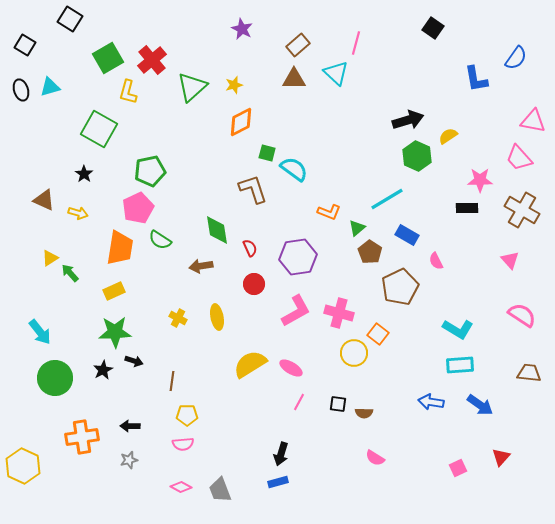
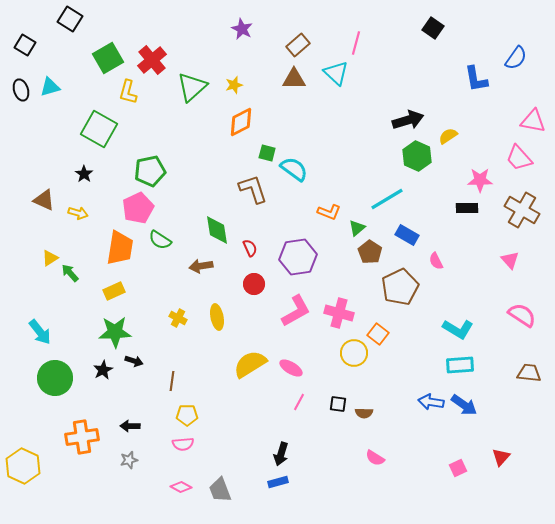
blue arrow at (480, 405): moved 16 px left
